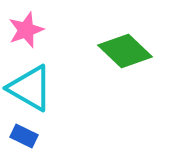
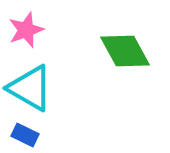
green diamond: rotated 18 degrees clockwise
blue rectangle: moved 1 px right, 1 px up
